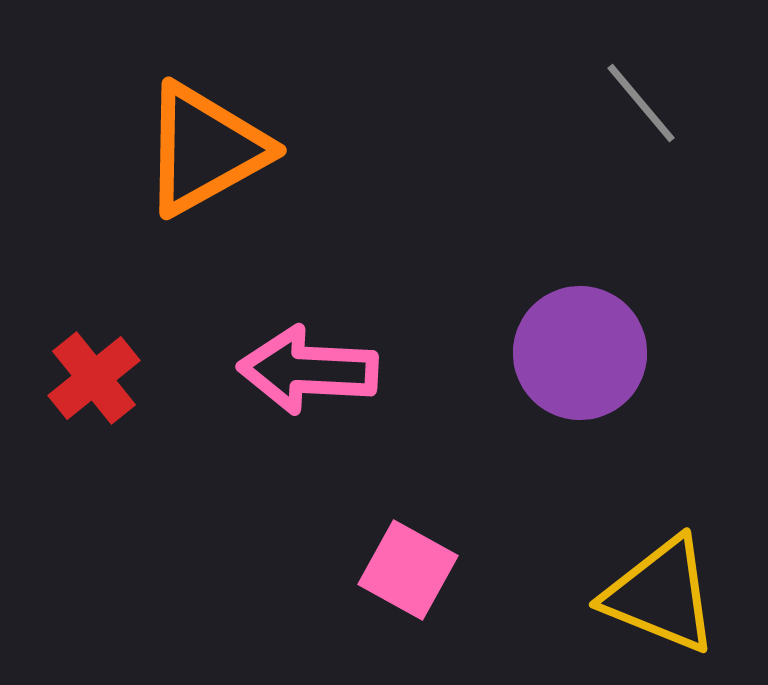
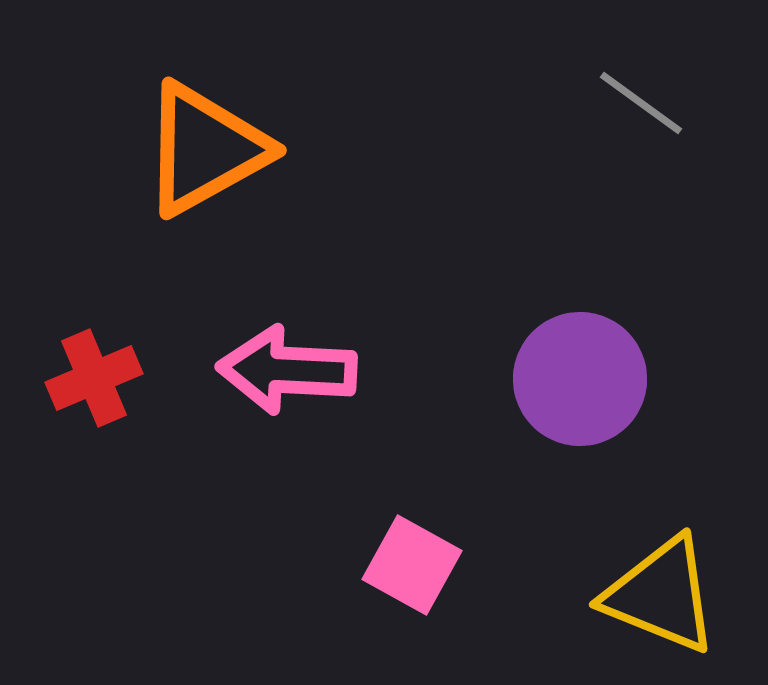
gray line: rotated 14 degrees counterclockwise
purple circle: moved 26 px down
pink arrow: moved 21 px left
red cross: rotated 16 degrees clockwise
pink square: moved 4 px right, 5 px up
